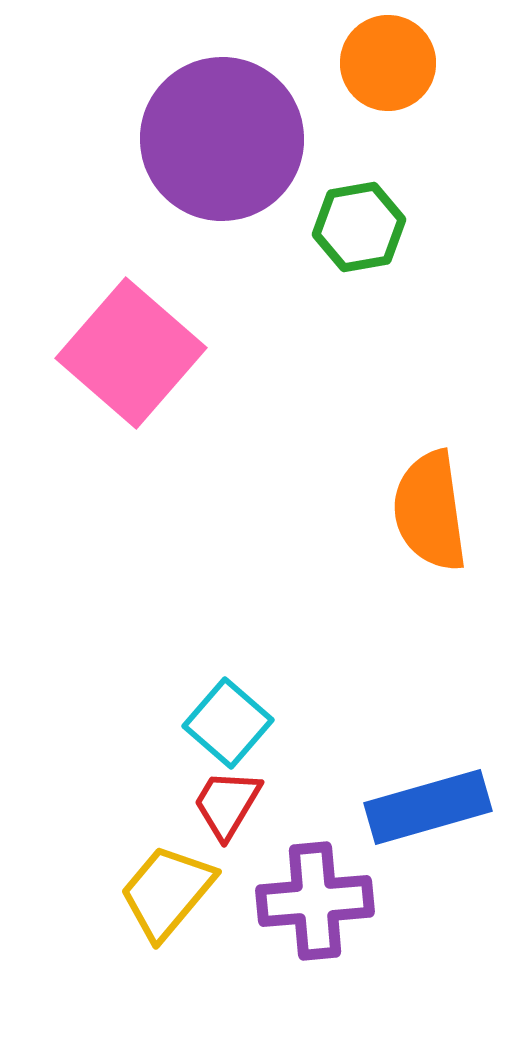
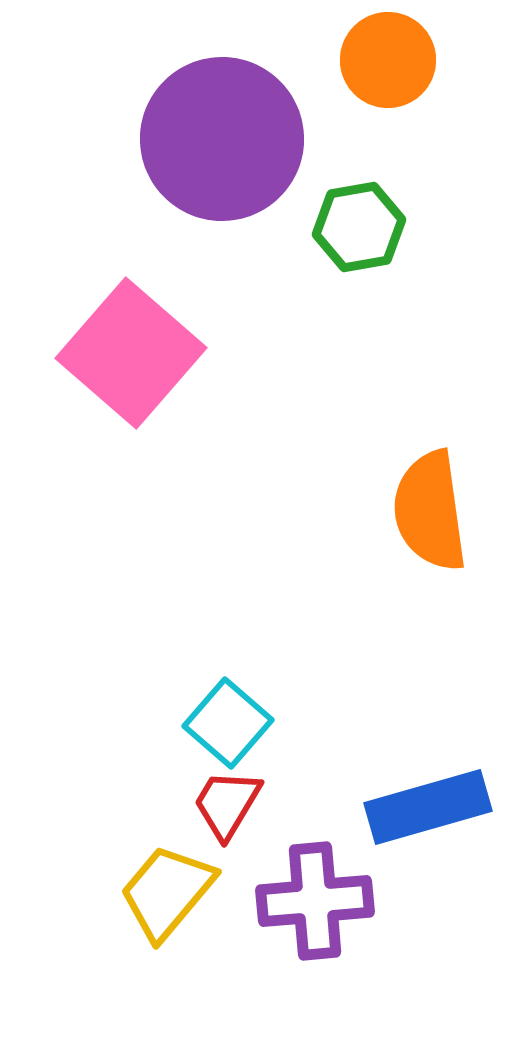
orange circle: moved 3 px up
